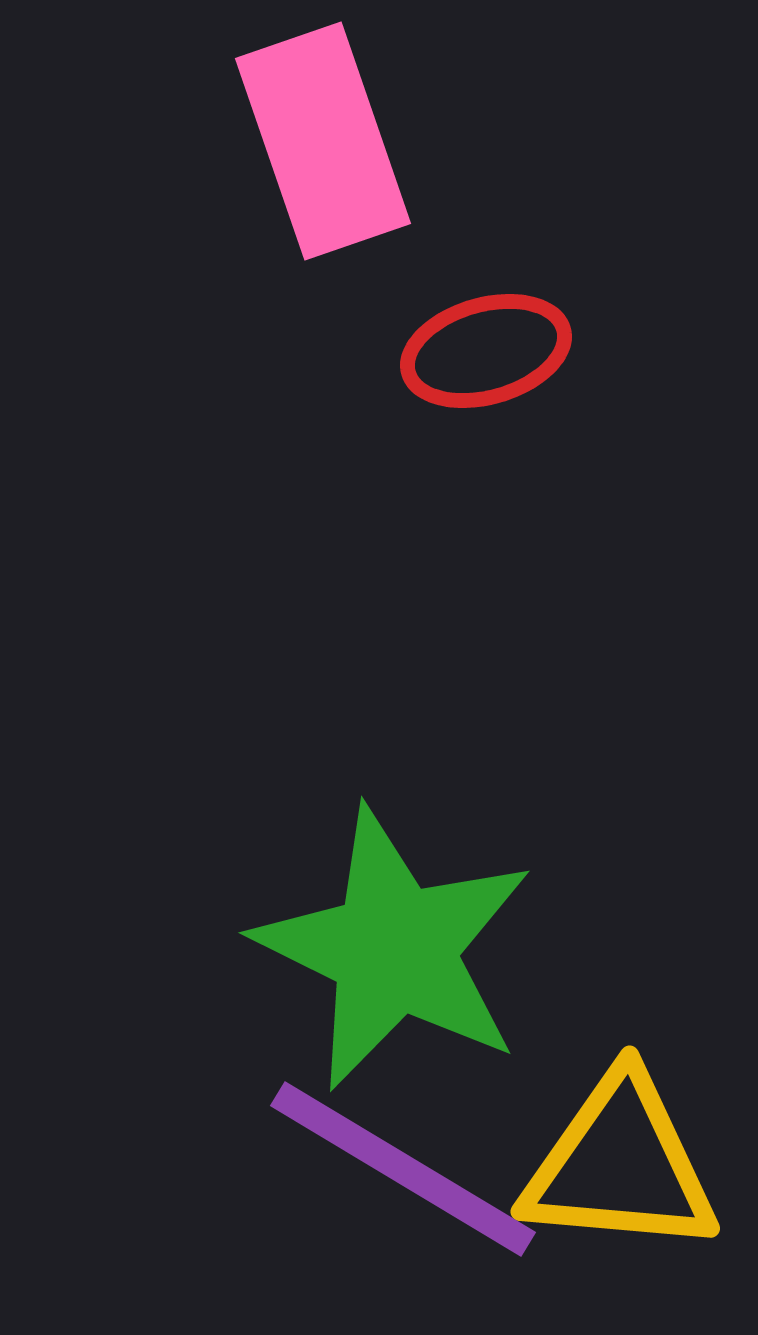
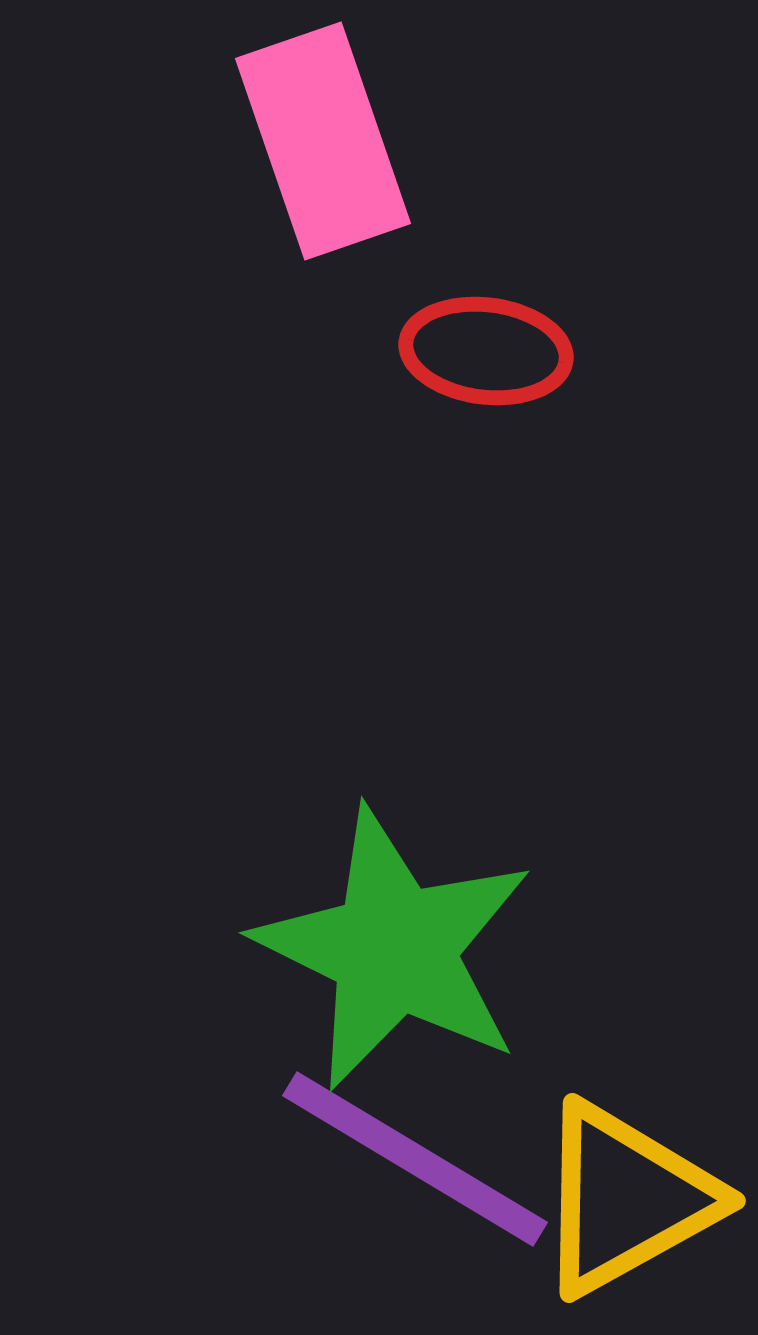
red ellipse: rotated 23 degrees clockwise
yellow triangle: moved 6 px right, 34 px down; rotated 34 degrees counterclockwise
purple line: moved 12 px right, 10 px up
